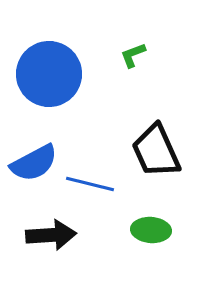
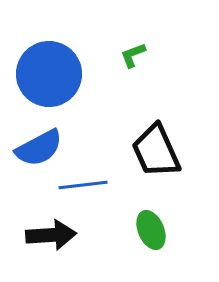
blue semicircle: moved 5 px right, 15 px up
blue line: moved 7 px left, 1 px down; rotated 21 degrees counterclockwise
green ellipse: rotated 63 degrees clockwise
